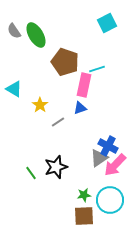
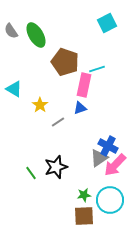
gray semicircle: moved 3 px left
